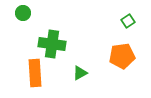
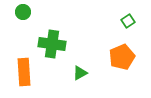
green circle: moved 1 px up
orange pentagon: moved 1 px down; rotated 15 degrees counterclockwise
orange rectangle: moved 11 px left, 1 px up
